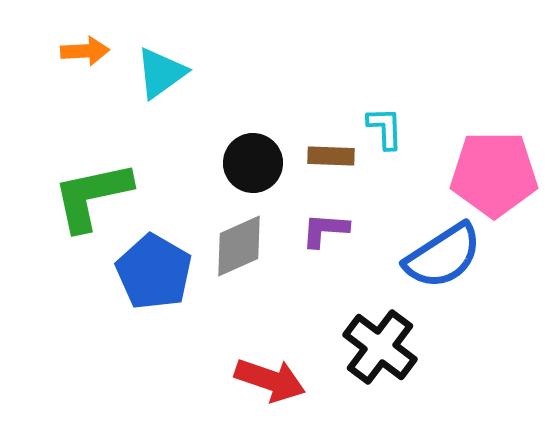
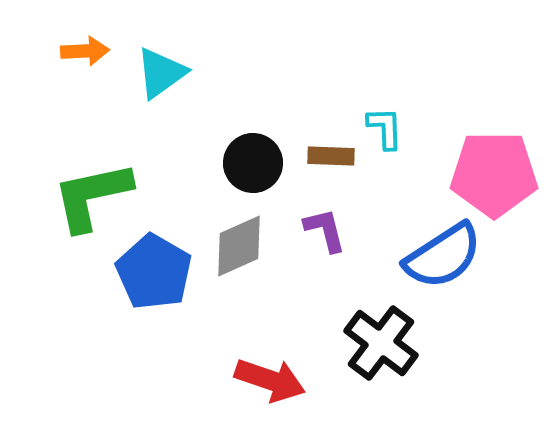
purple L-shape: rotated 72 degrees clockwise
black cross: moved 1 px right, 4 px up
